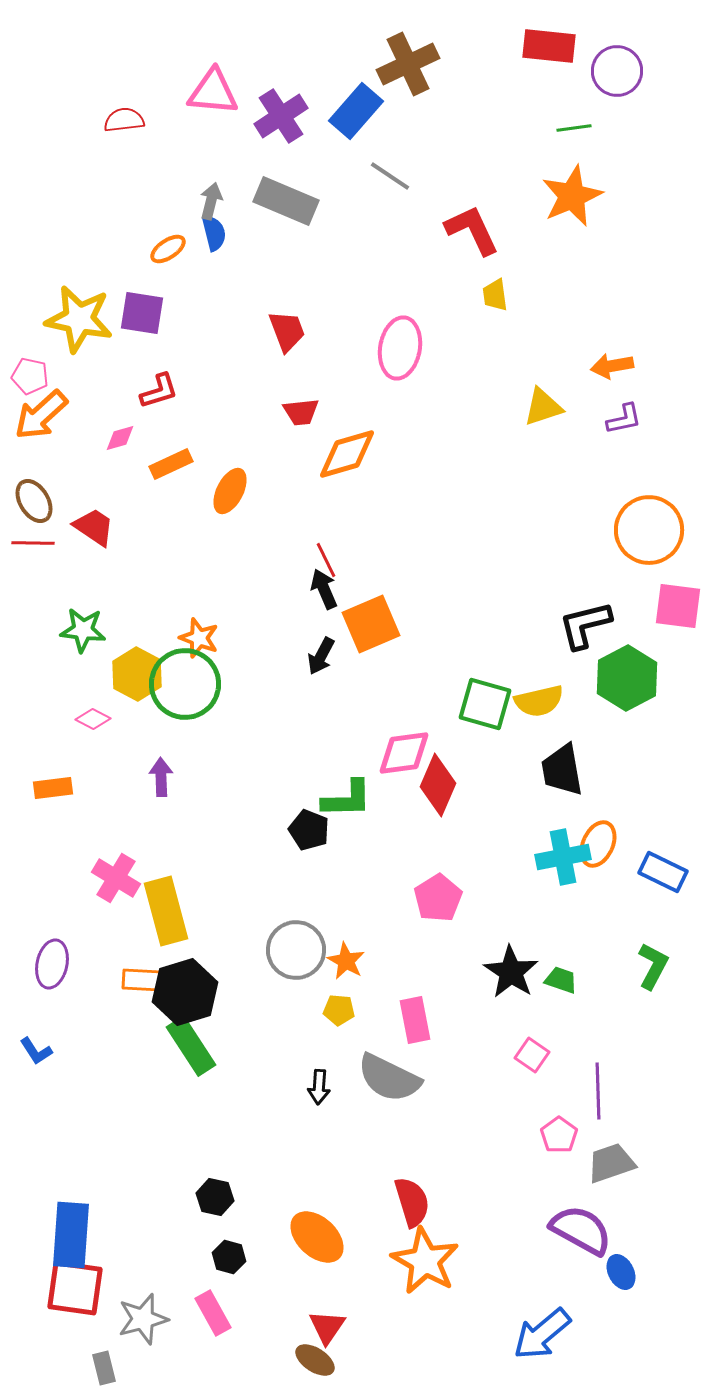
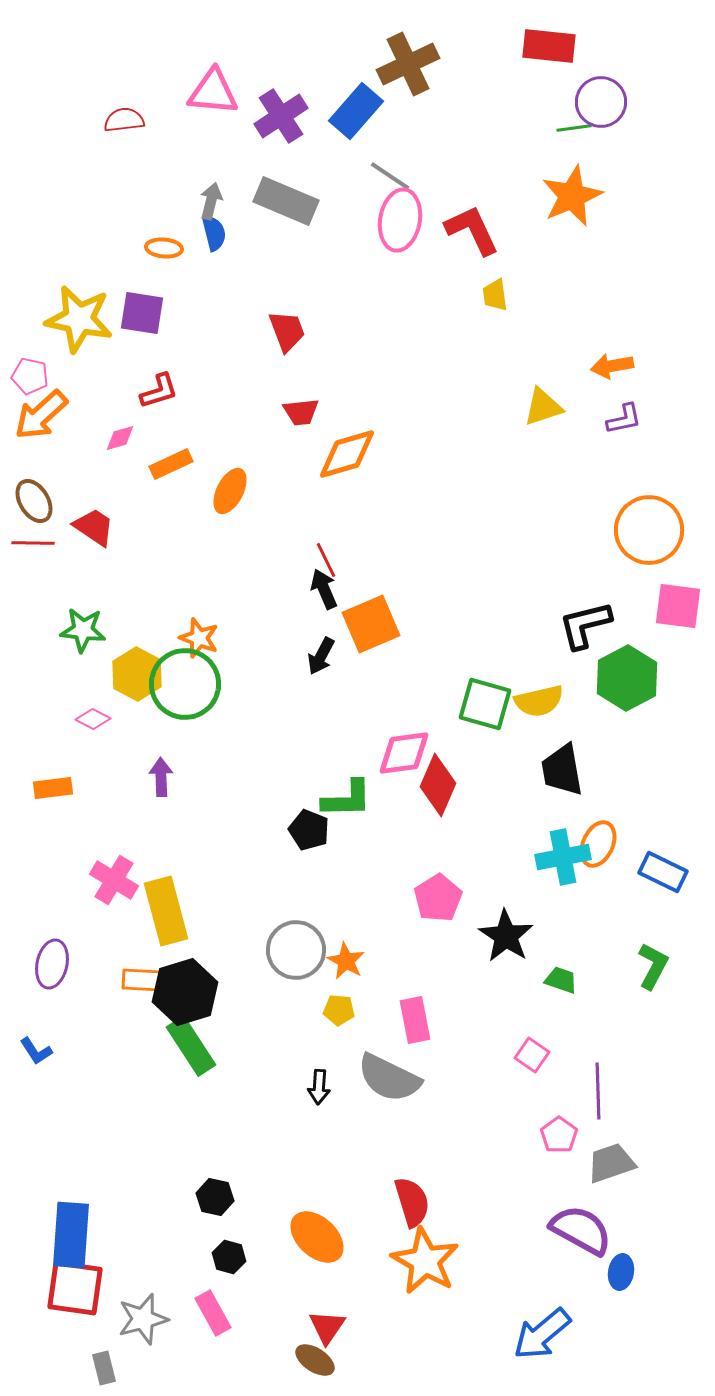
purple circle at (617, 71): moved 16 px left, 31 px down
orange ellipse at (168, 249): moved 4 px left, 1 px up; rotated 39 degrees clockwise
pink ellipse at (400, 348): moved 128 px up
pink cross at (116, 878): moved 2 px left, 2 px down
black star at (511, 972): moved 5 px left, 36 px up
blue ellipse at (621, 1272): rotated 36 degrees clockwise
